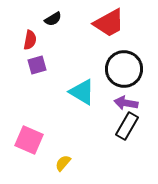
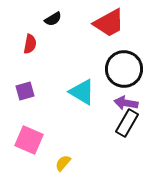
red semicircle: moved 4 px down
purple square: moved 12 px left, 26 px down
black rectangle: moved 3 px up
